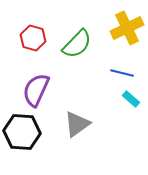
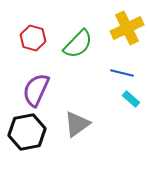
green semicircle: moved 1 px right
black hexagon: moved 5 px right; rotated 15 degrees counterclockwise
